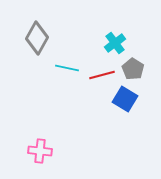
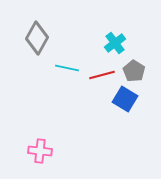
gray pentagon: moved 1 px right, 2 px down
